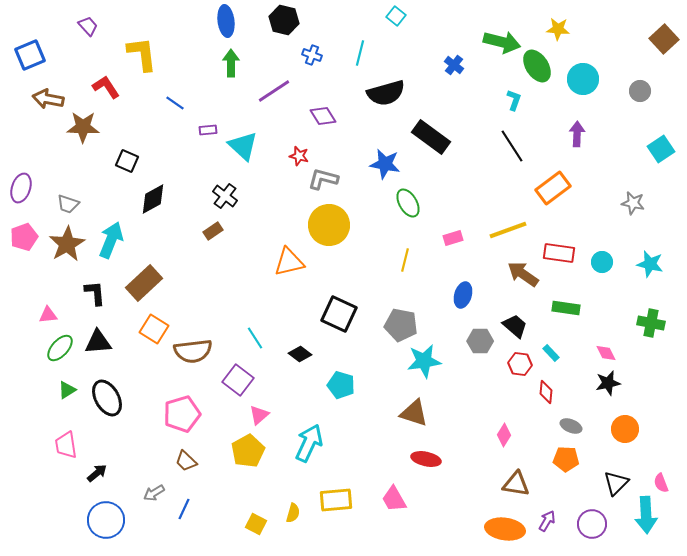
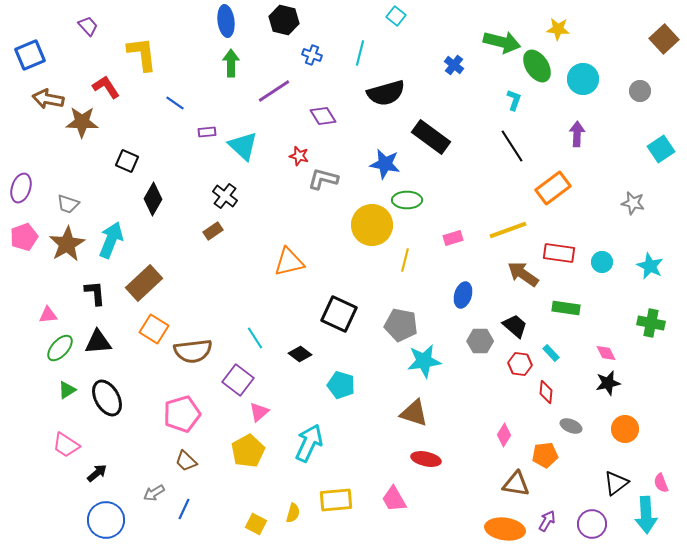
brown star at (83, 127): moved 1 px left, 5 px up
purple rectangle at (208, 130): moved 1 px left, 2 px down
black diamond at (153, 199): rotated 32 degrees counterclockwise
green ellipse at (408, 203): moved 1 px left, 3 px up; rotated 60 degrees counterclockwise
yellow circle at (329, 225): moved 43 px right
cyan star at (650, 264): moved 2 px down; rotated 12 degrees clockwise
pink triangle at (259, 415): moved 3 px up
pink trapezoid at (66, 445): rotated 48 degrees counterclockwise
orange pentagon at (566, 459): moved 21 px left, 4 px up; rotated 10 degrees counterclockwise
black triangle at (616, 483): rotated 8 degrees clockwise
